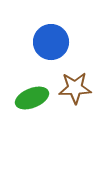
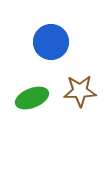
brown star: moved 5 px right, 3 px down
